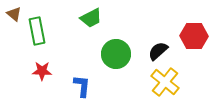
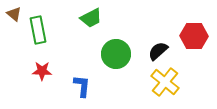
green rectangle: moved 1 px right, 1 px up
